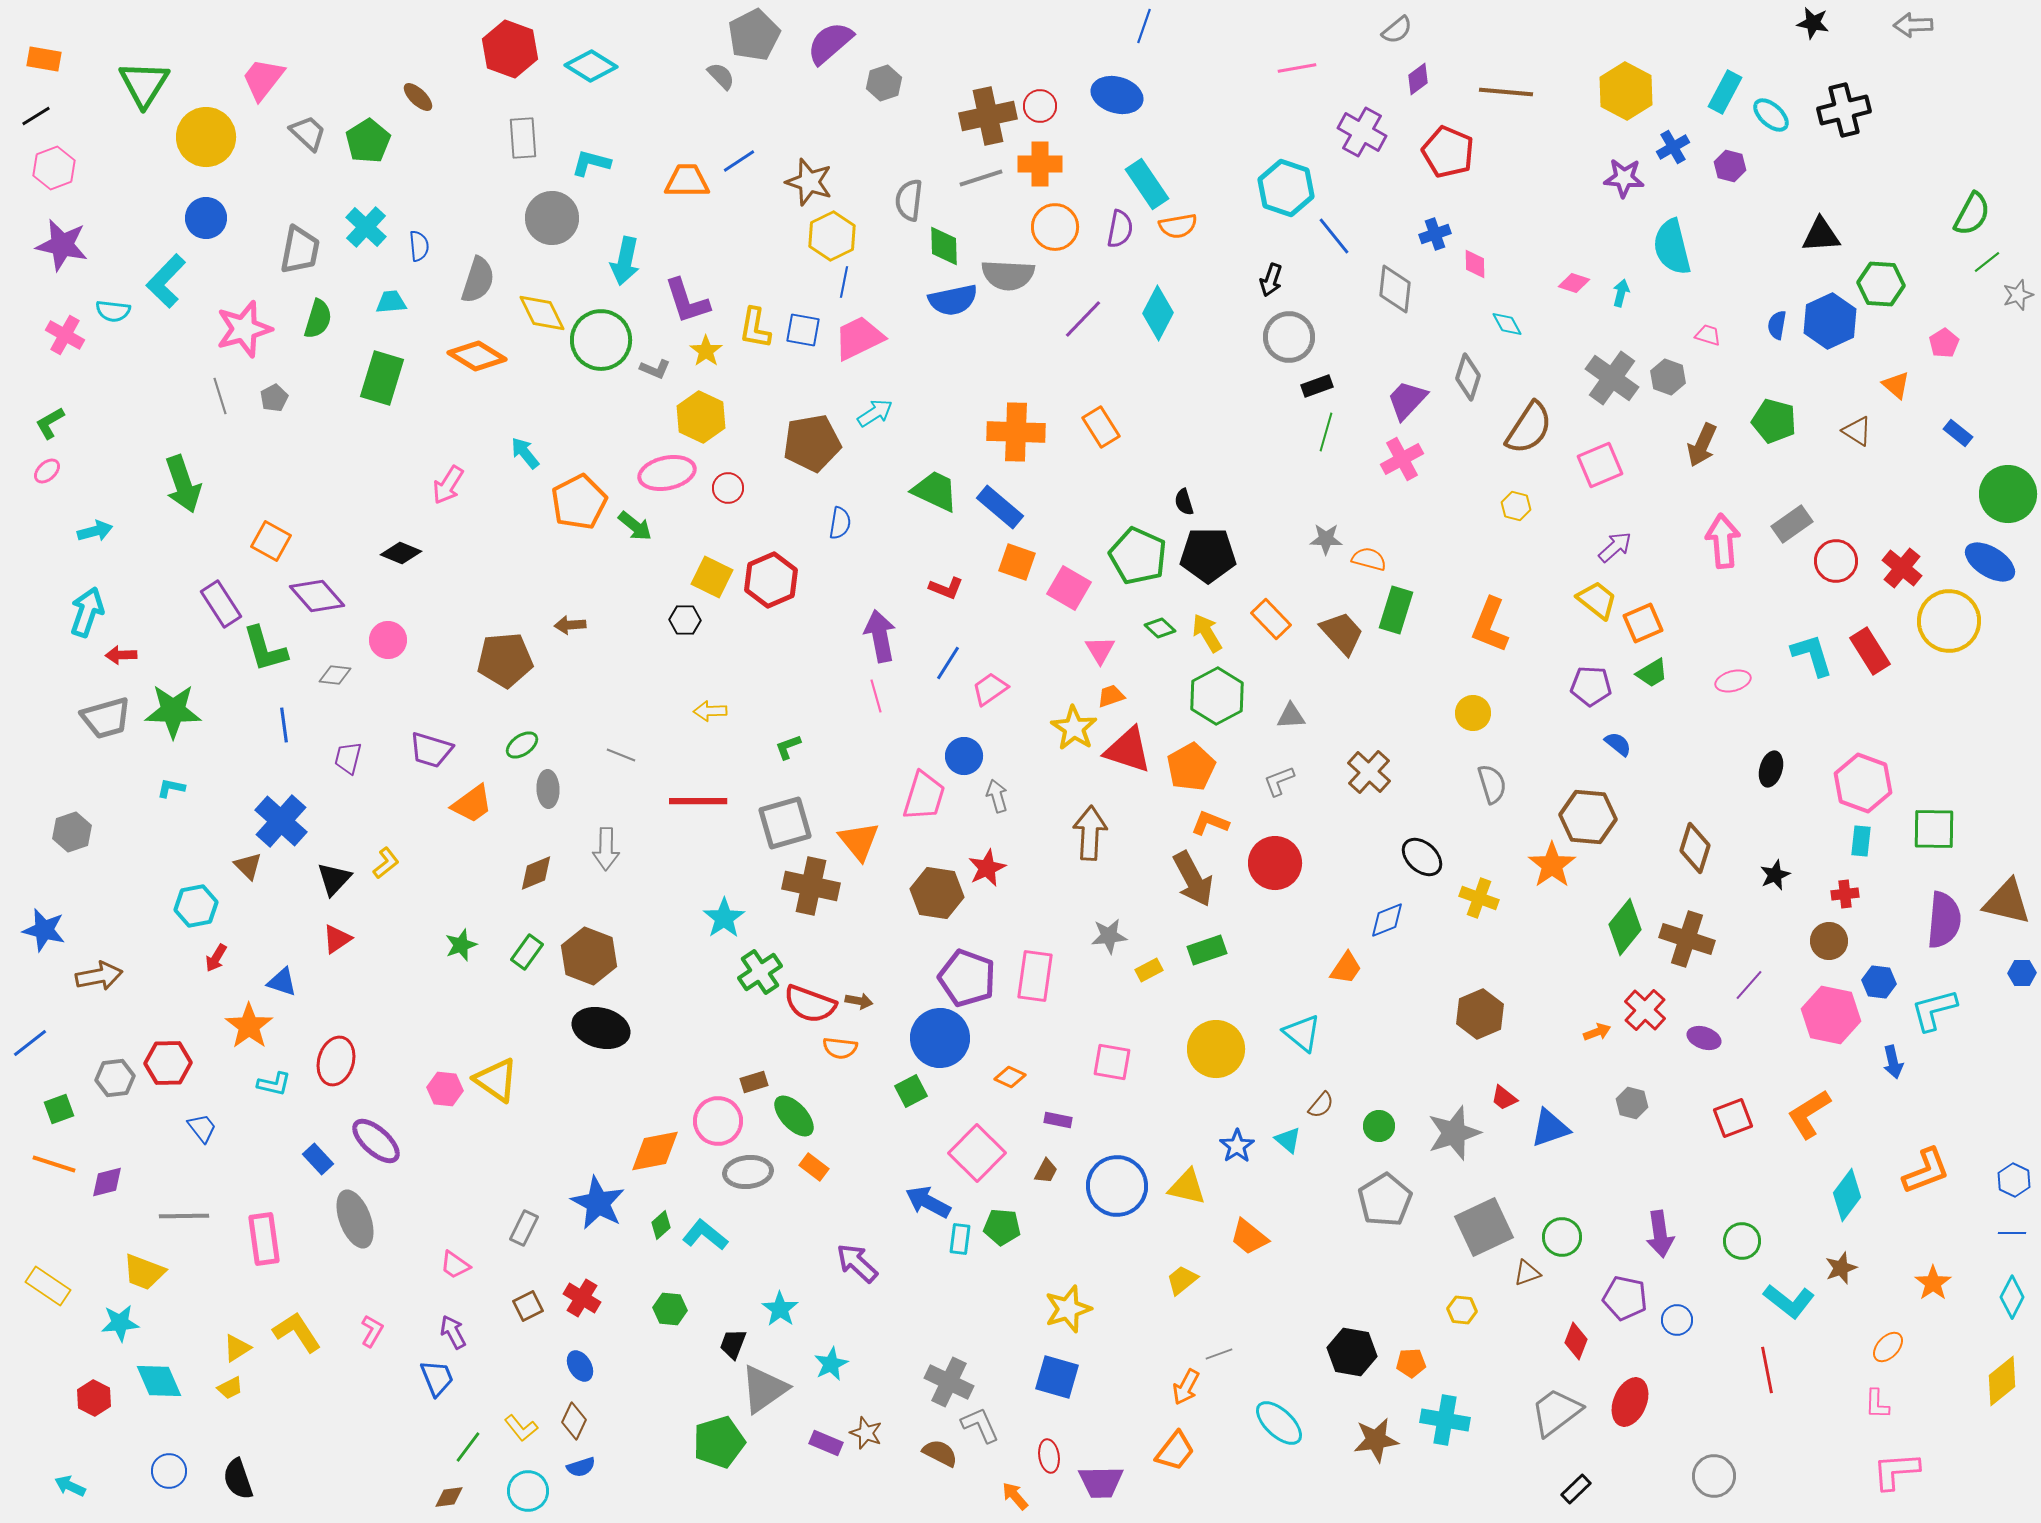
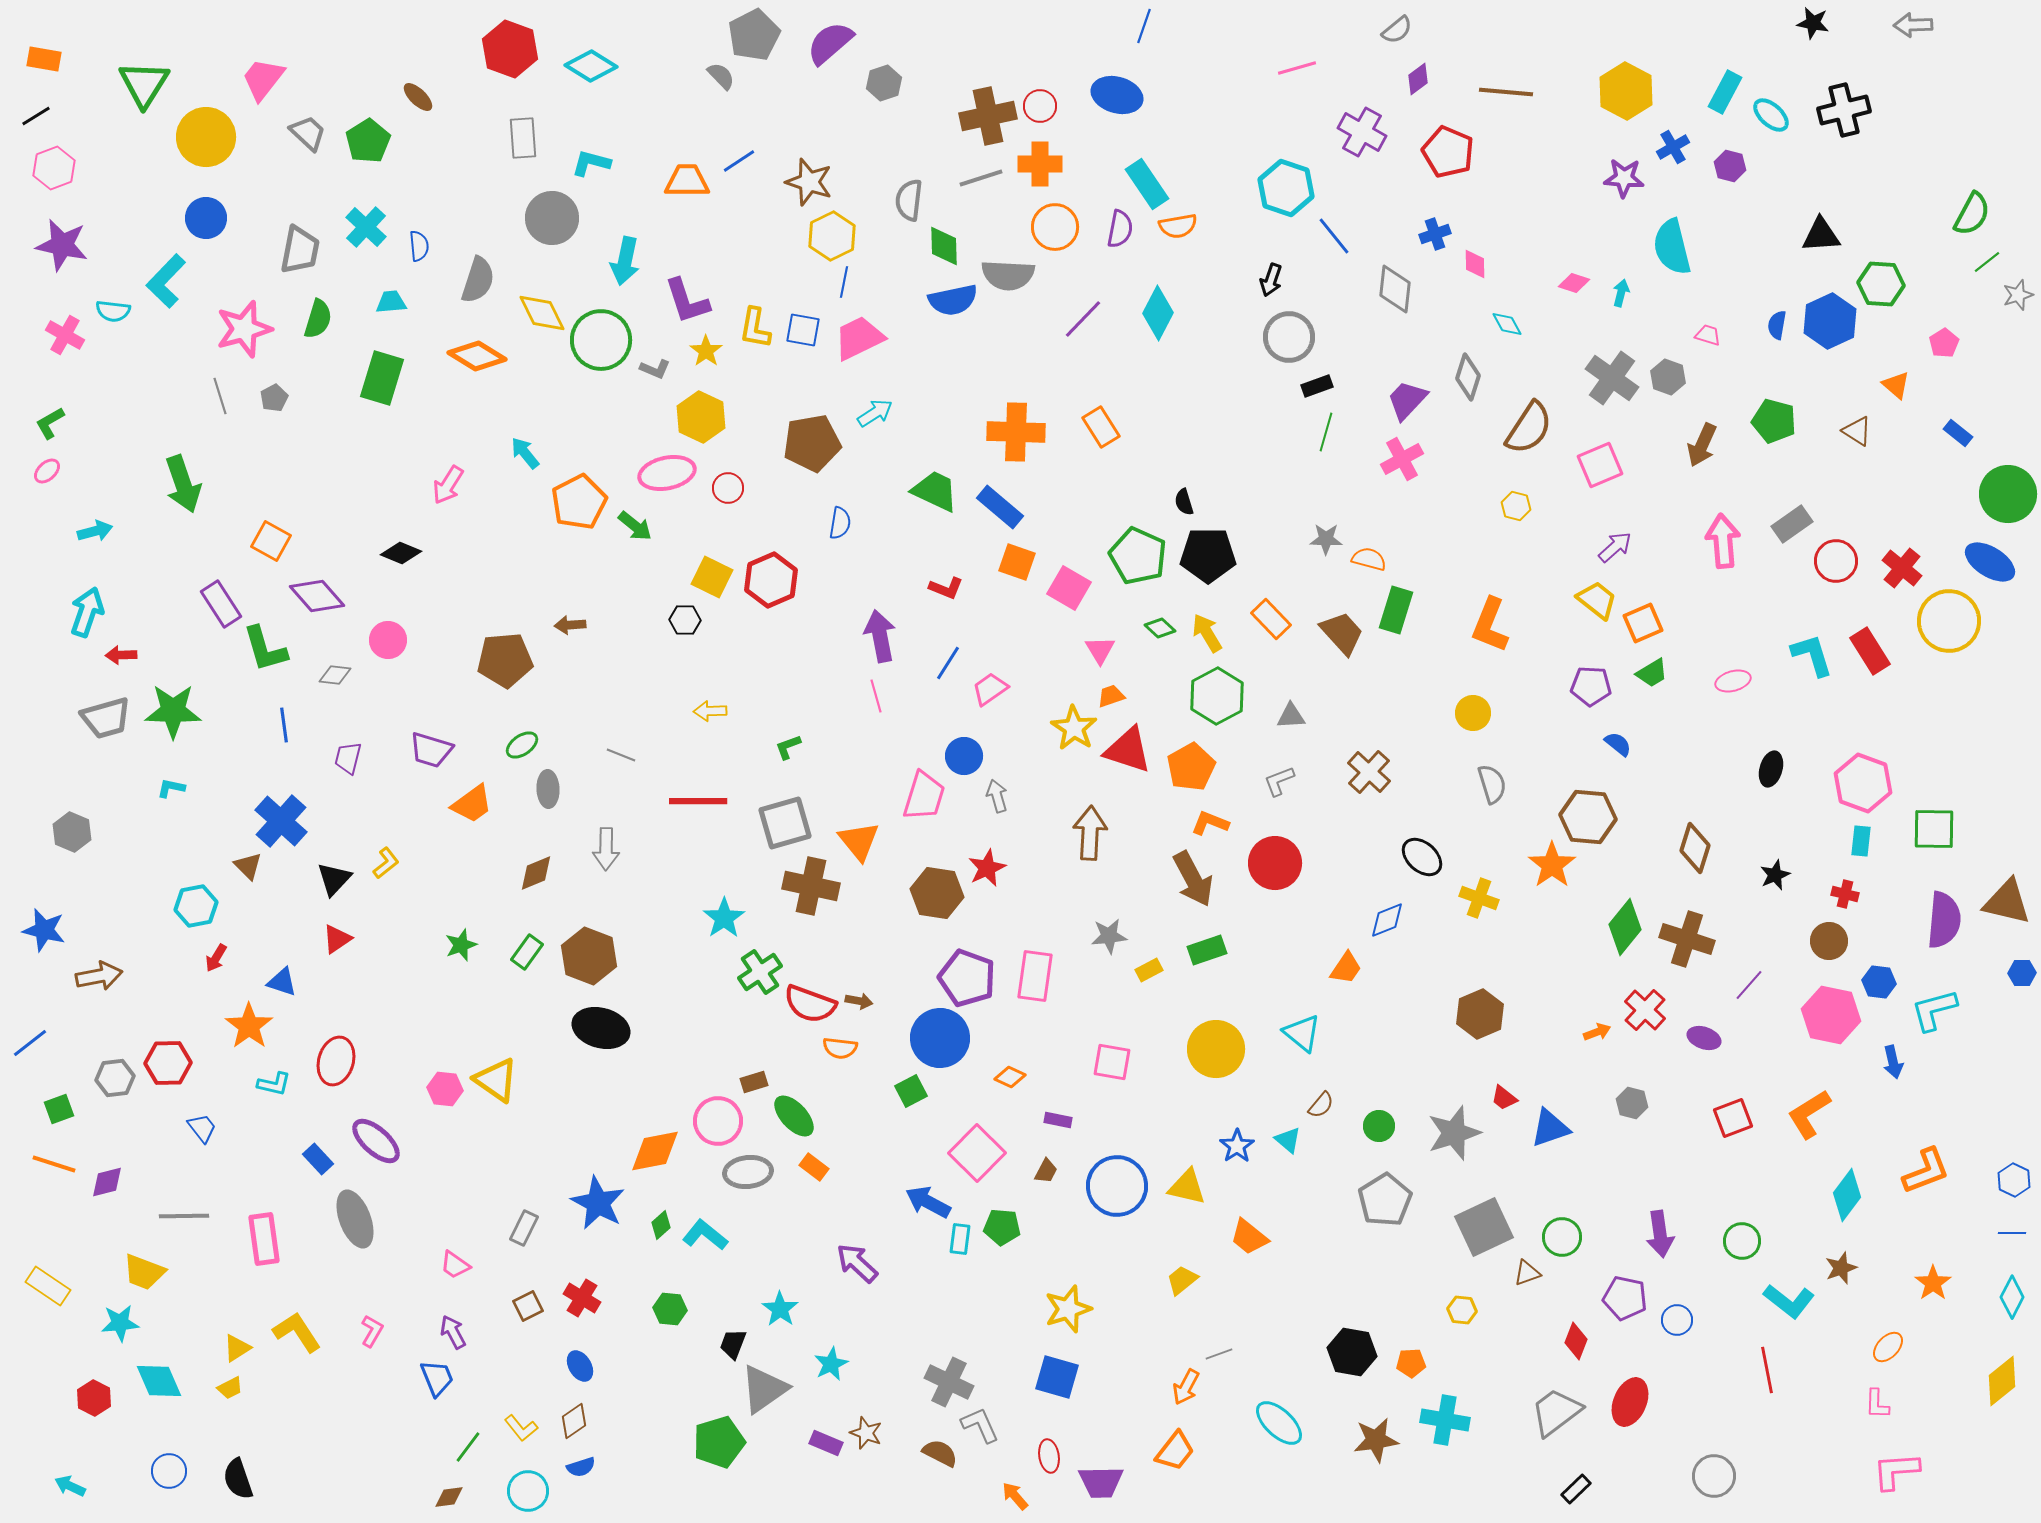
pink line at (1297, 68): rotated 6 degrees counterclockwise
gray hexagon at (72, 832): rotated 18 degrees counterclockwise
red cross at (1845, 894): rotated 20 degrees clockwise
brown diamond at (574, 1421): rotated 30 degrees clockwise
